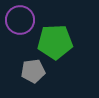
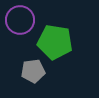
green pentagon: rotated 12 degrees clockwise
